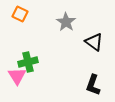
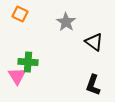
green cross: rotated 18 degrees clockwise
